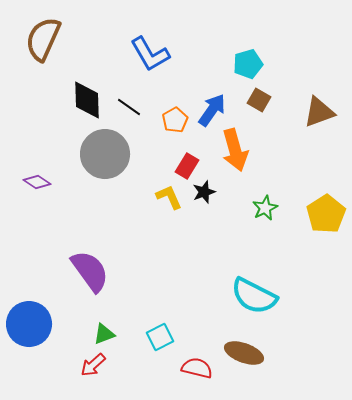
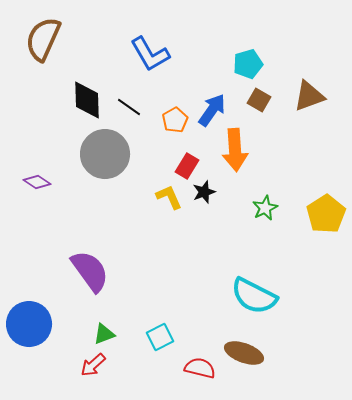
brown triangle: moved 10 px left, 16 px up
orange arrow: rotated 12 degrees clockwise
red semicircle: moved 3 px right
